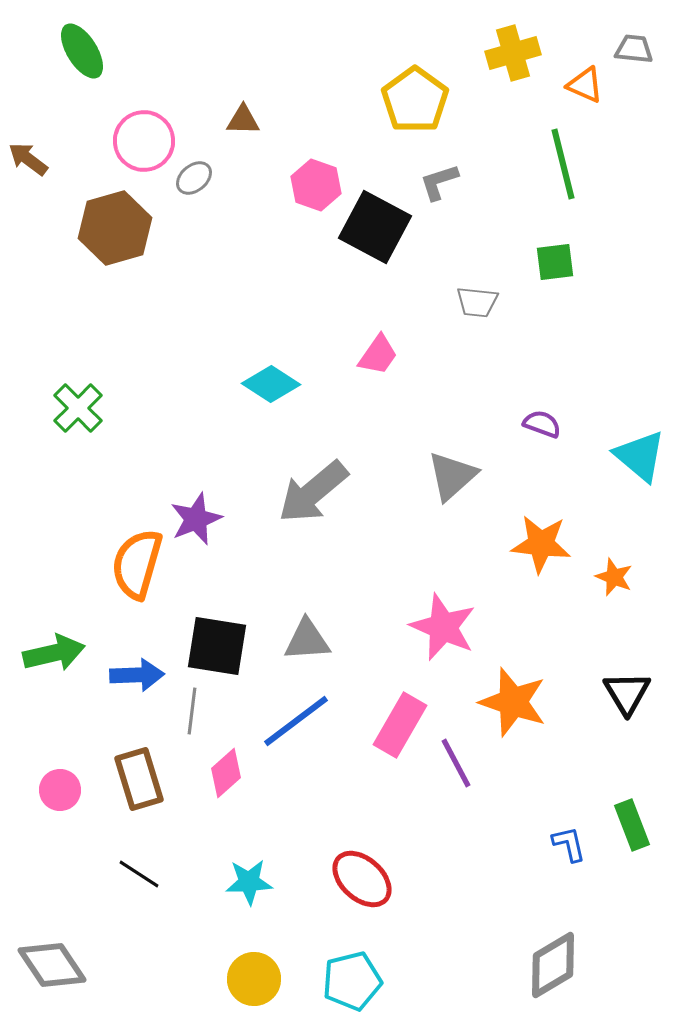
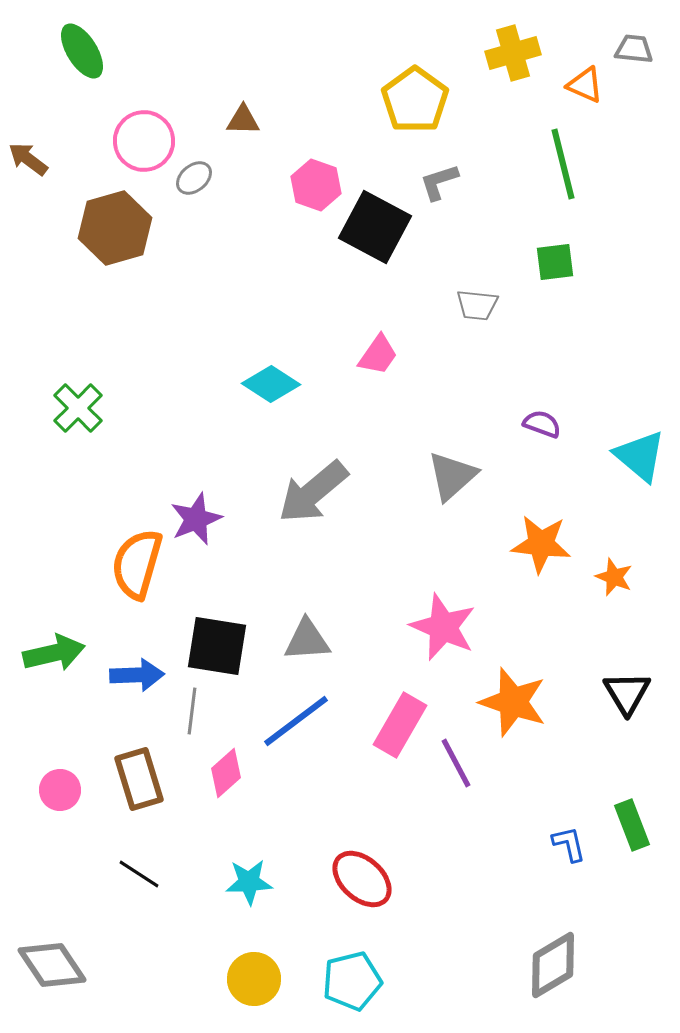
gray trapezoid at (477, 302): moved 3 px down
